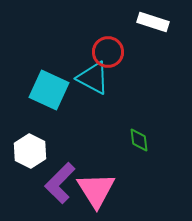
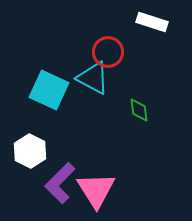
white rectangle: moved 1 px left
green diamond: moved 30 px up
